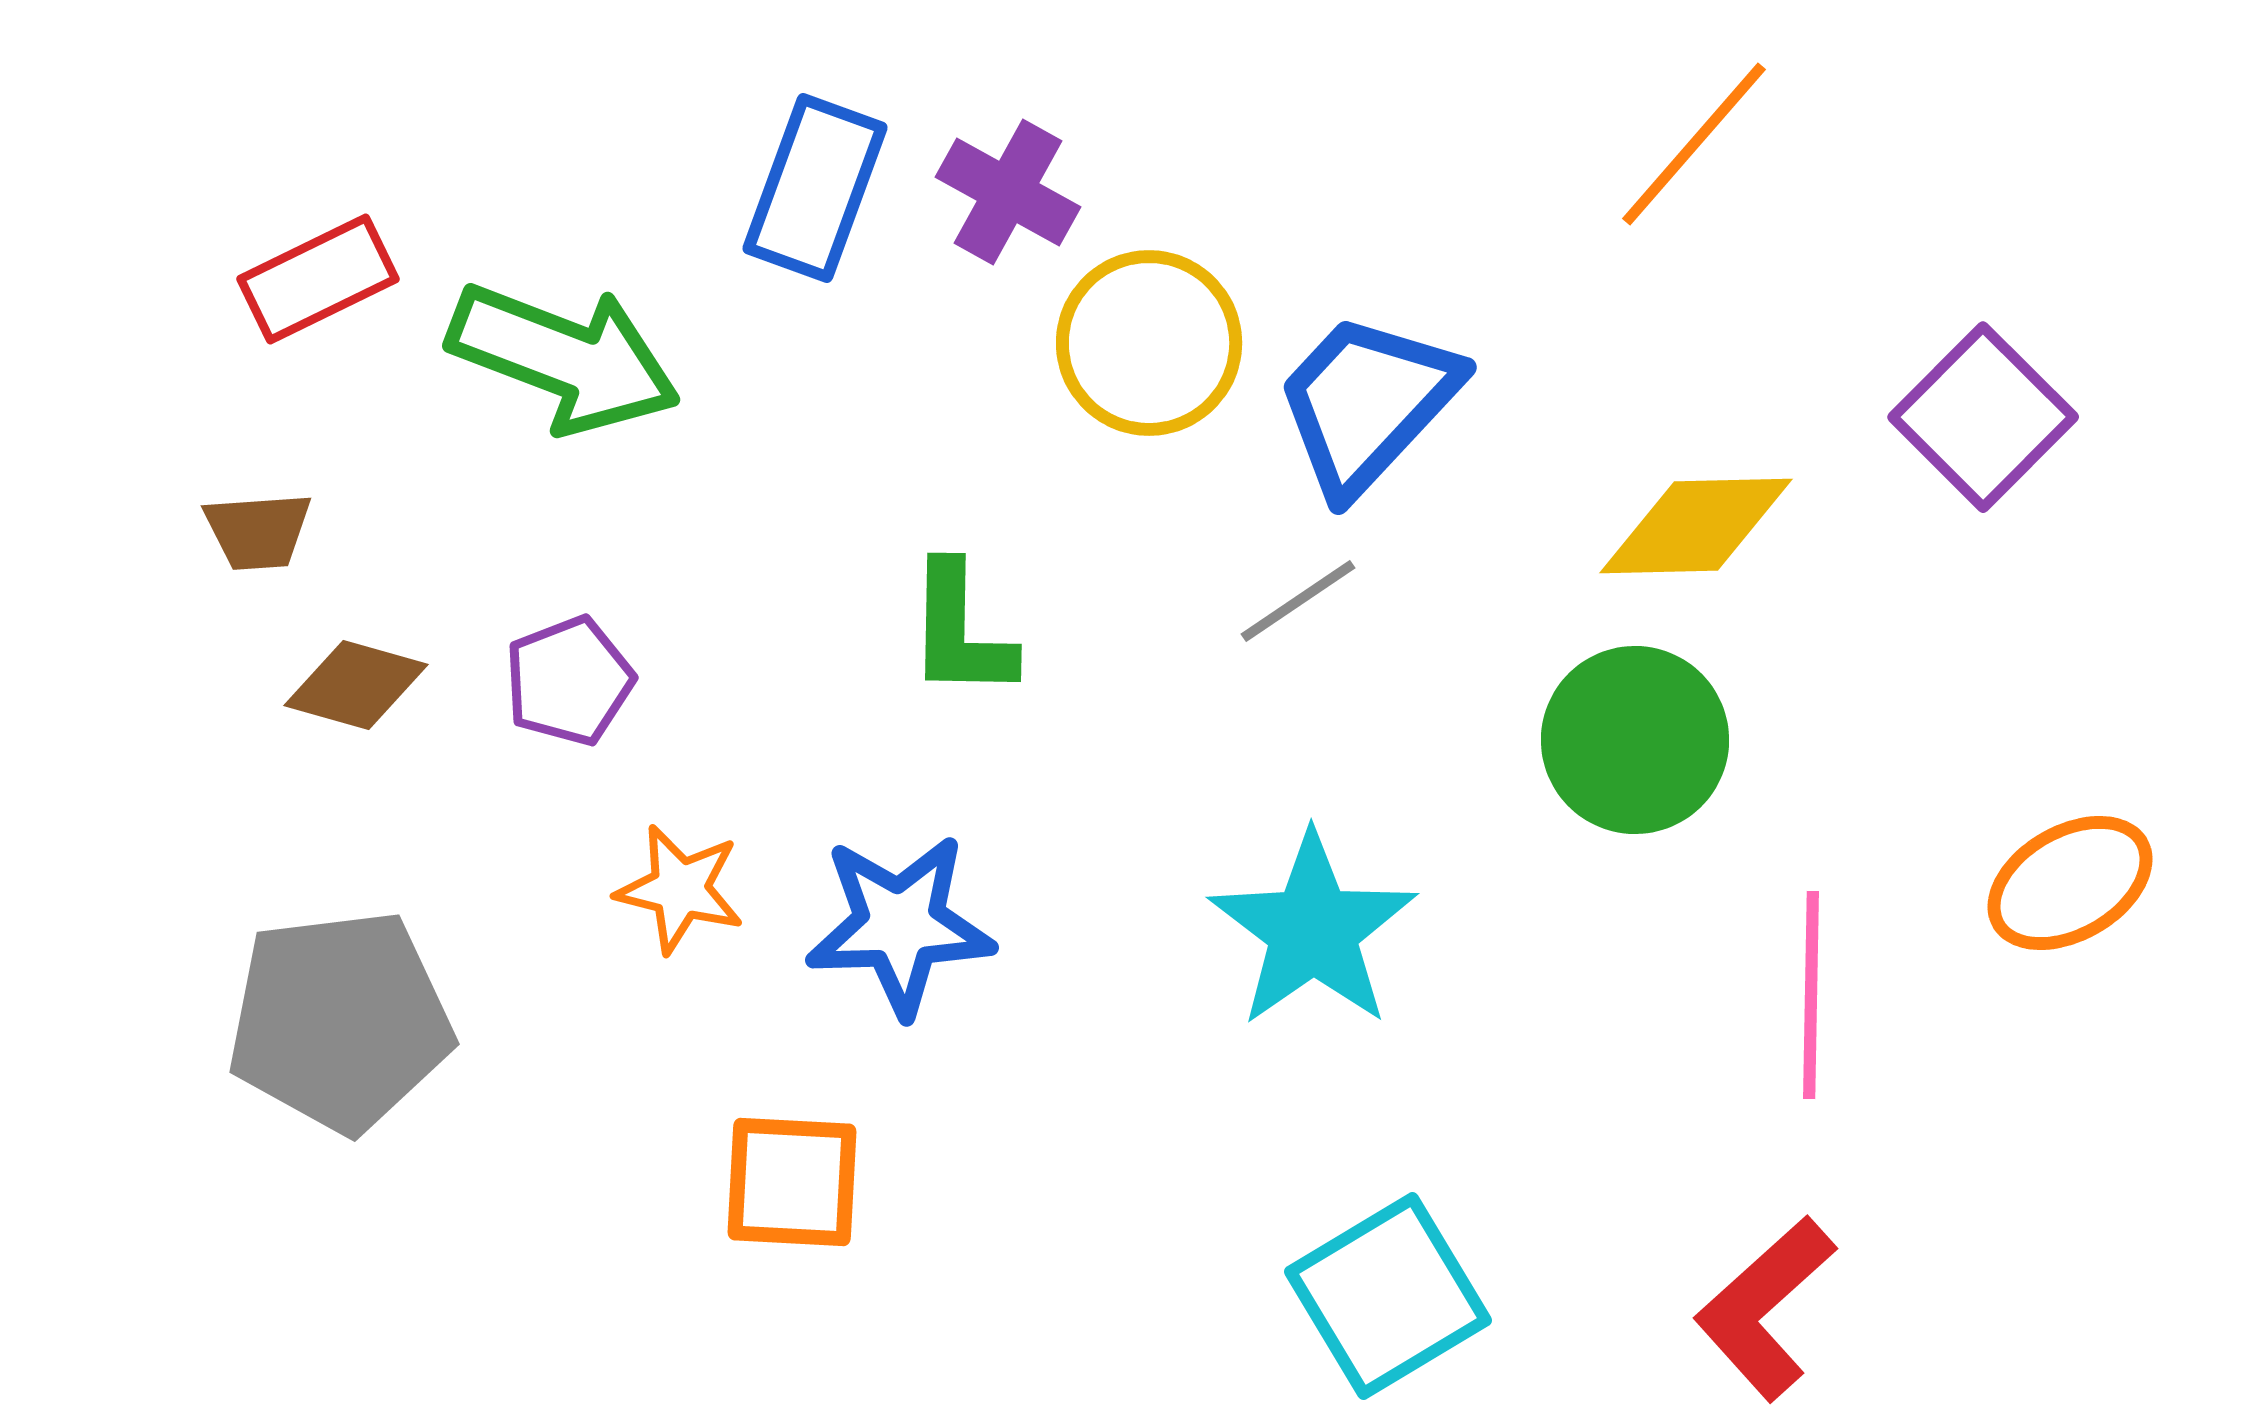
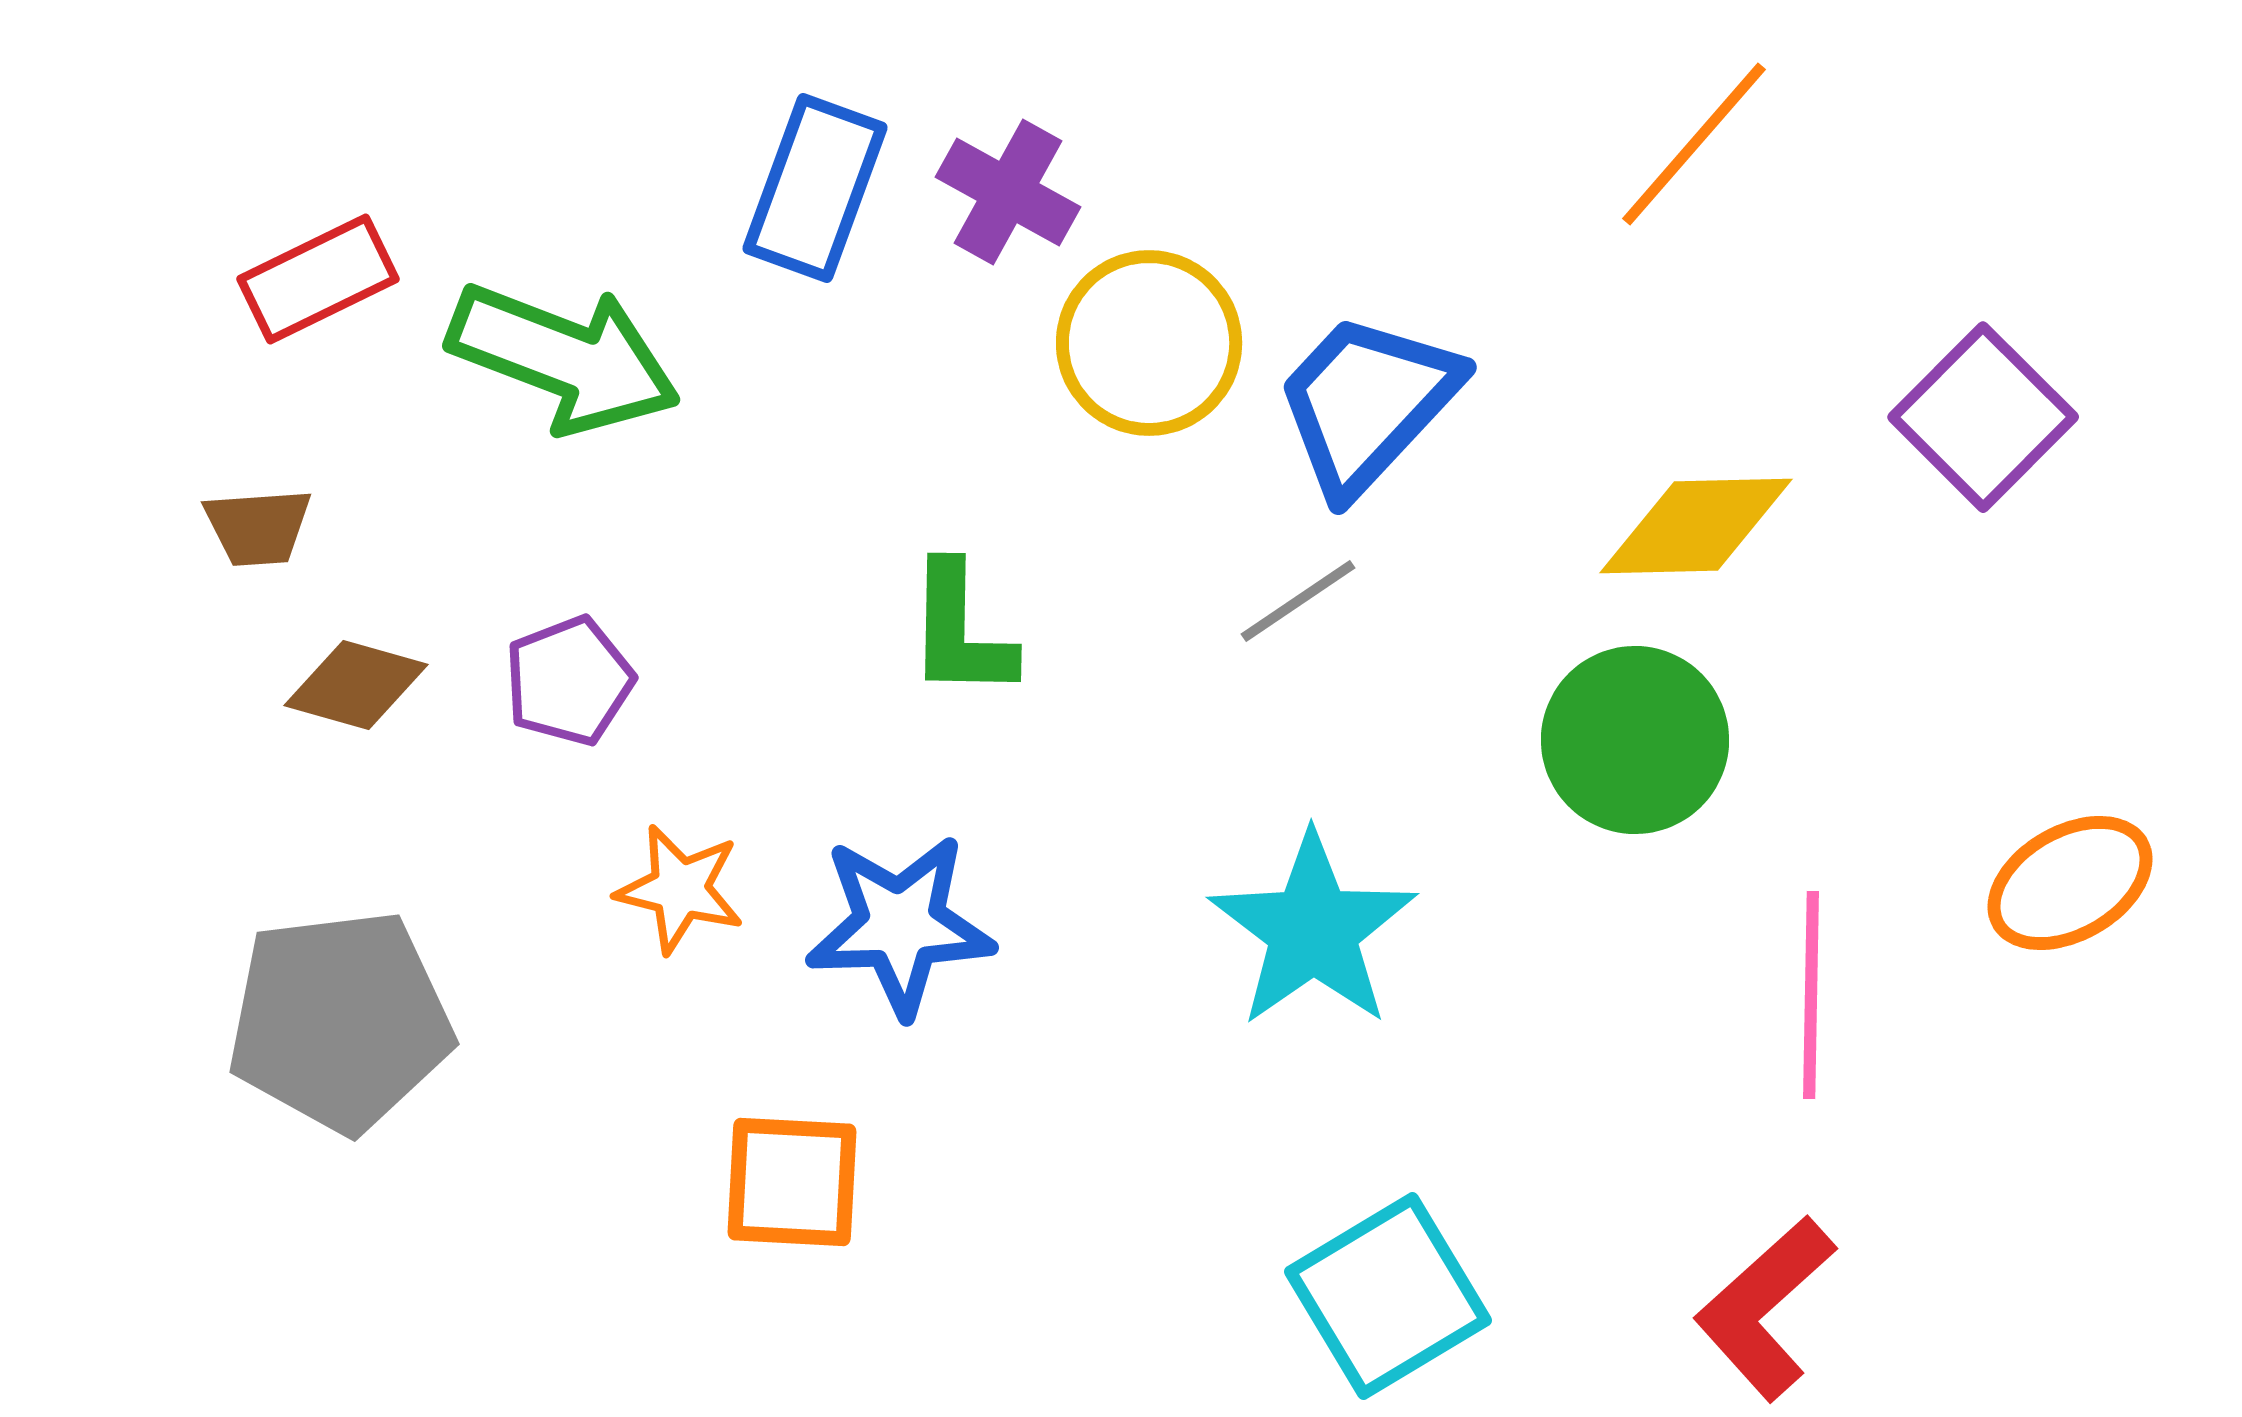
brown trapezoid: moved 4 px up
